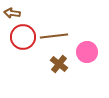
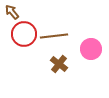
brown arrow: moved 1 px up; rotated 42 degrees clockwise
red circle: moved 1 px right, 3 px up
pink circle: moved 4 px right, 3 px up
